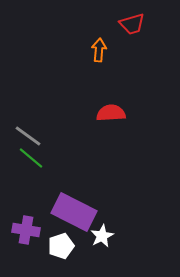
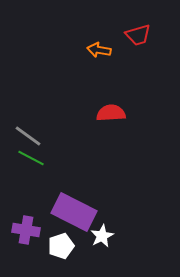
red trapezoid: moved 6 px right, 11 px down
orange arrow: rotated 85 degrees counterclockwise
green line: rotated 12 degrees counterclockwise
